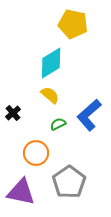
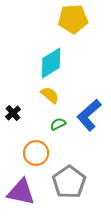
yellow pentagon: moved 5 px up; rotated 16 degrees counterclockwise
